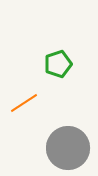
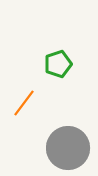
orange line: rotated 20 degrees counterclockwise
